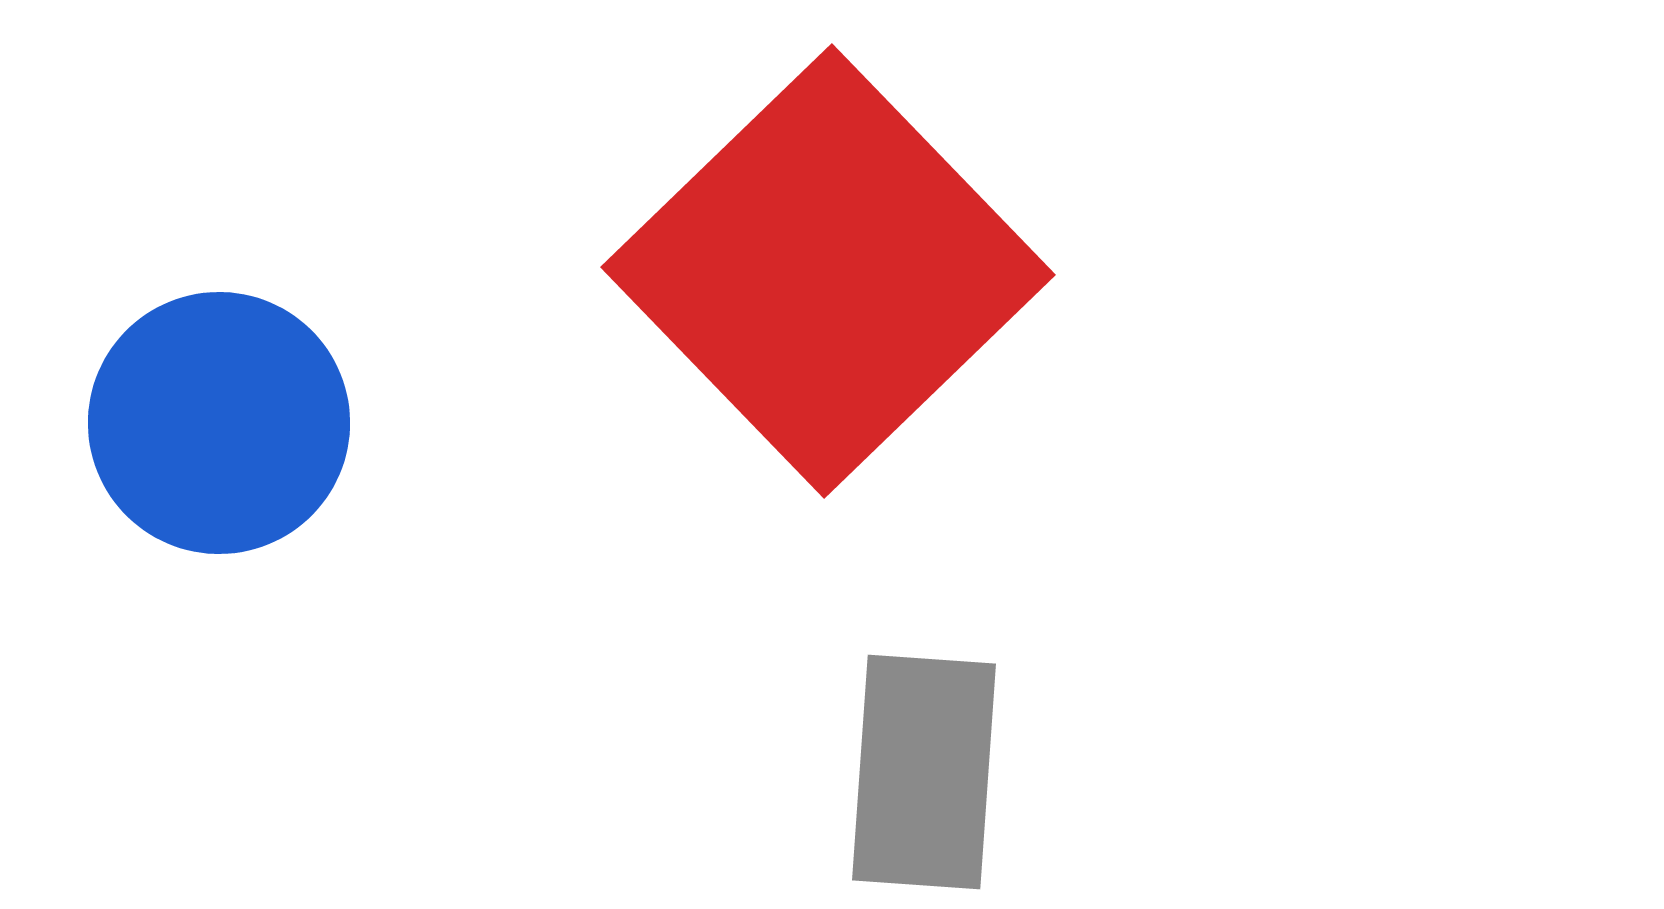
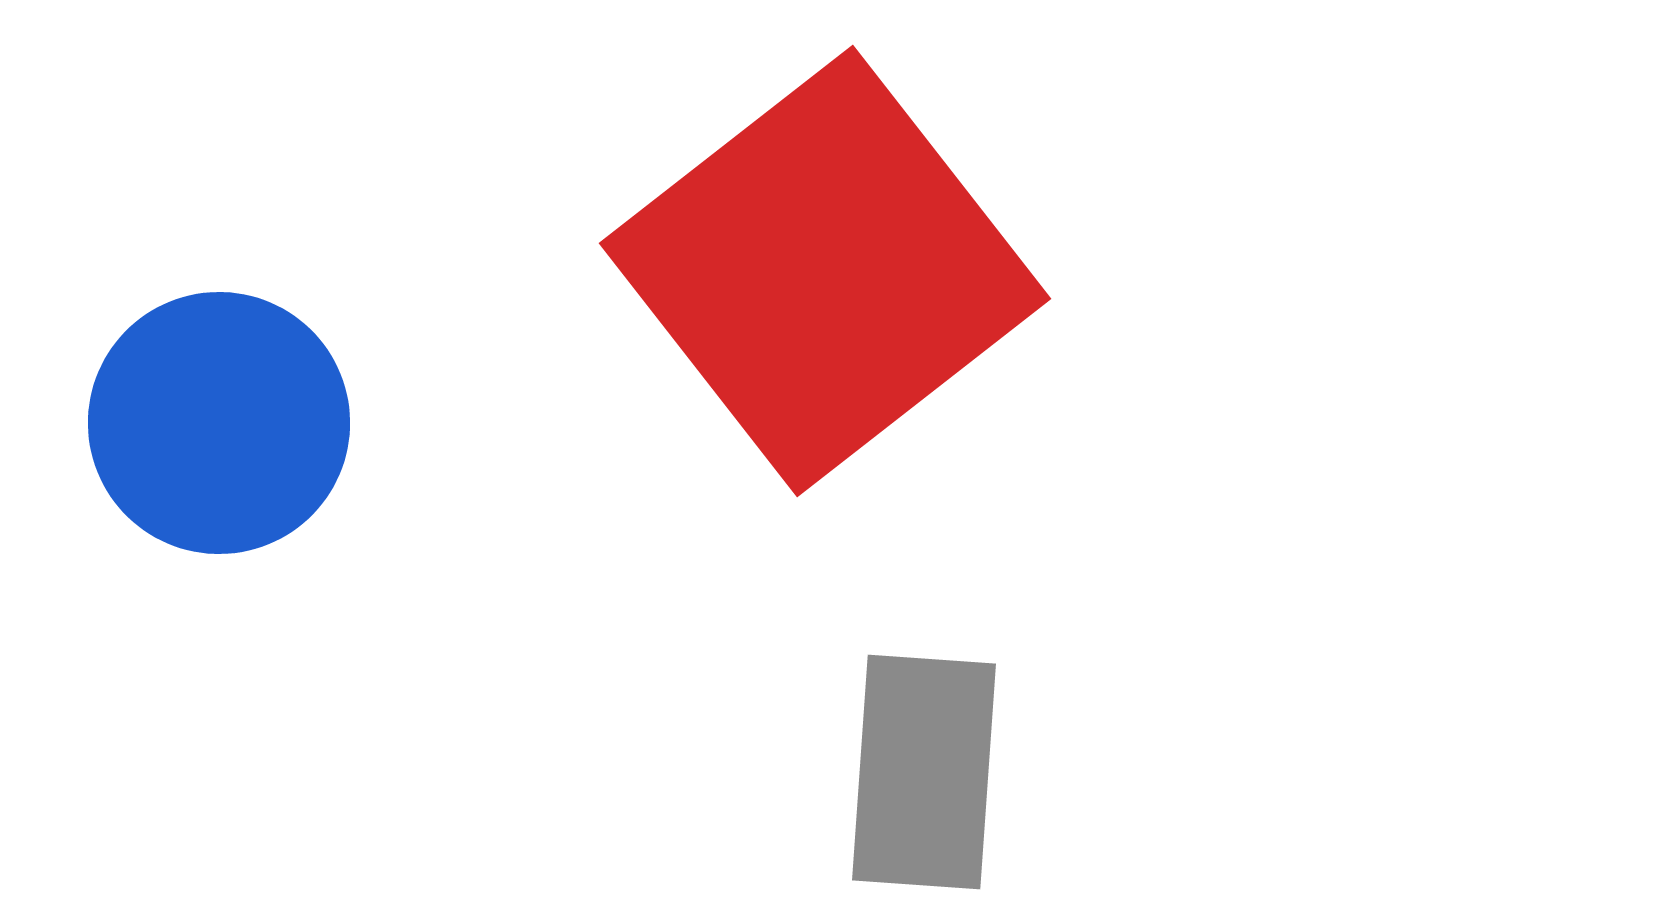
red square: moved 3 px left; rotated 6 degrees clockwise
